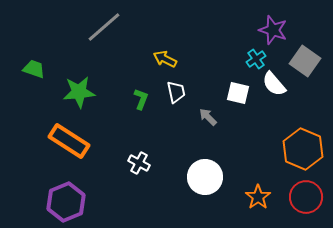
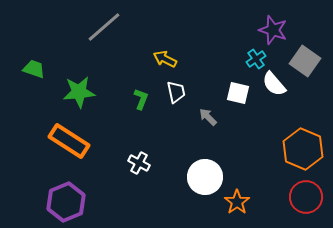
orange star: moved 21 px left, 5 px down
